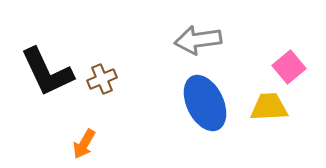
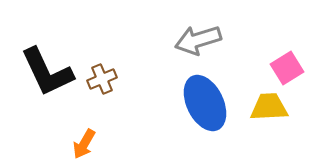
gray arrow: rotated 9 degrees counterclockwise
pink square: moved 2 px left, 1 px down; rotated 8 degrees clockwise
